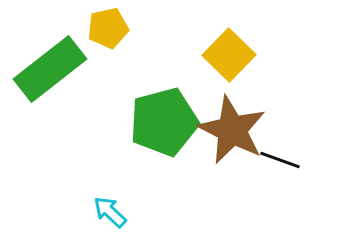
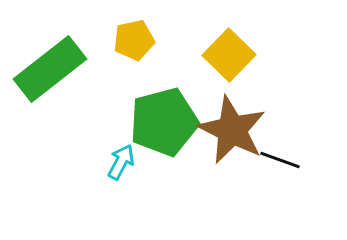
yellow pentagon: moved 26 px right, 12 px down
cyan arrow: moved 11 px right, 50 px up; rotated 75 degrees clockwise
